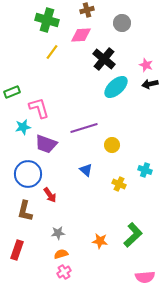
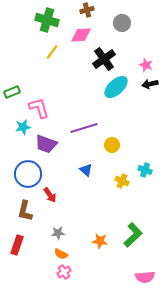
black cross: rotated 15 degrees clockwise
yellow cross: moved 3 px right, 3 px up
red rectangle: moved 5 px up
orange semicircle: rotated 136 degrees counterclockwise
